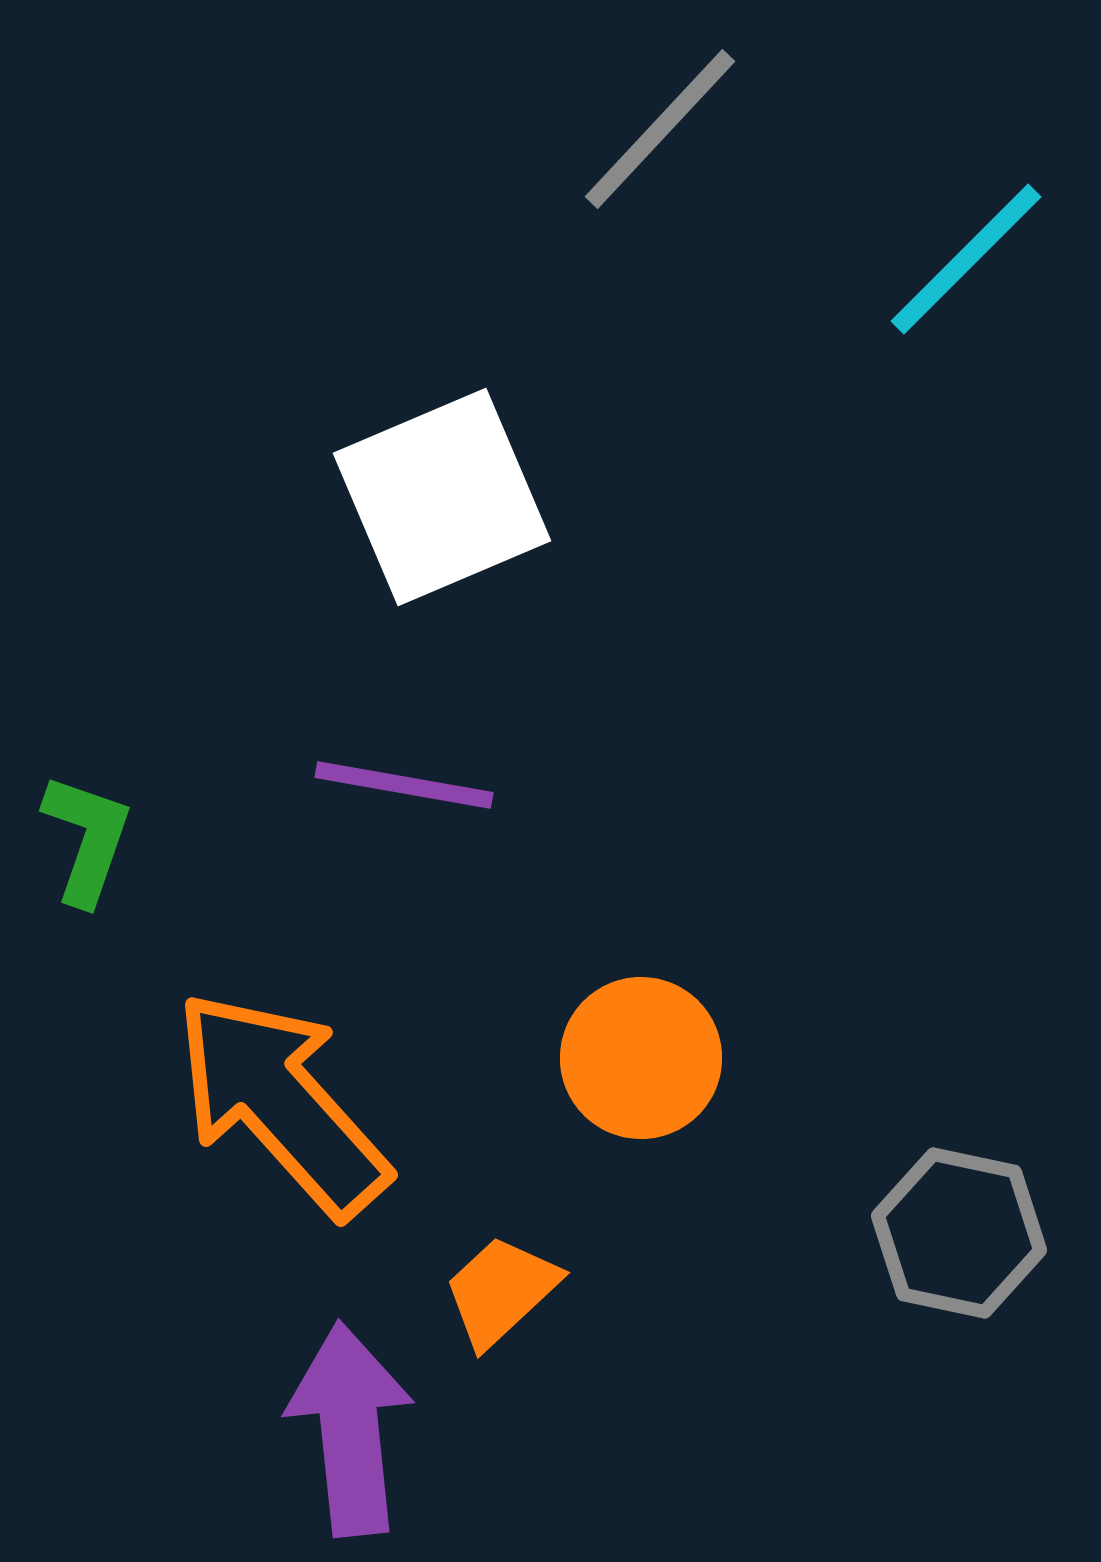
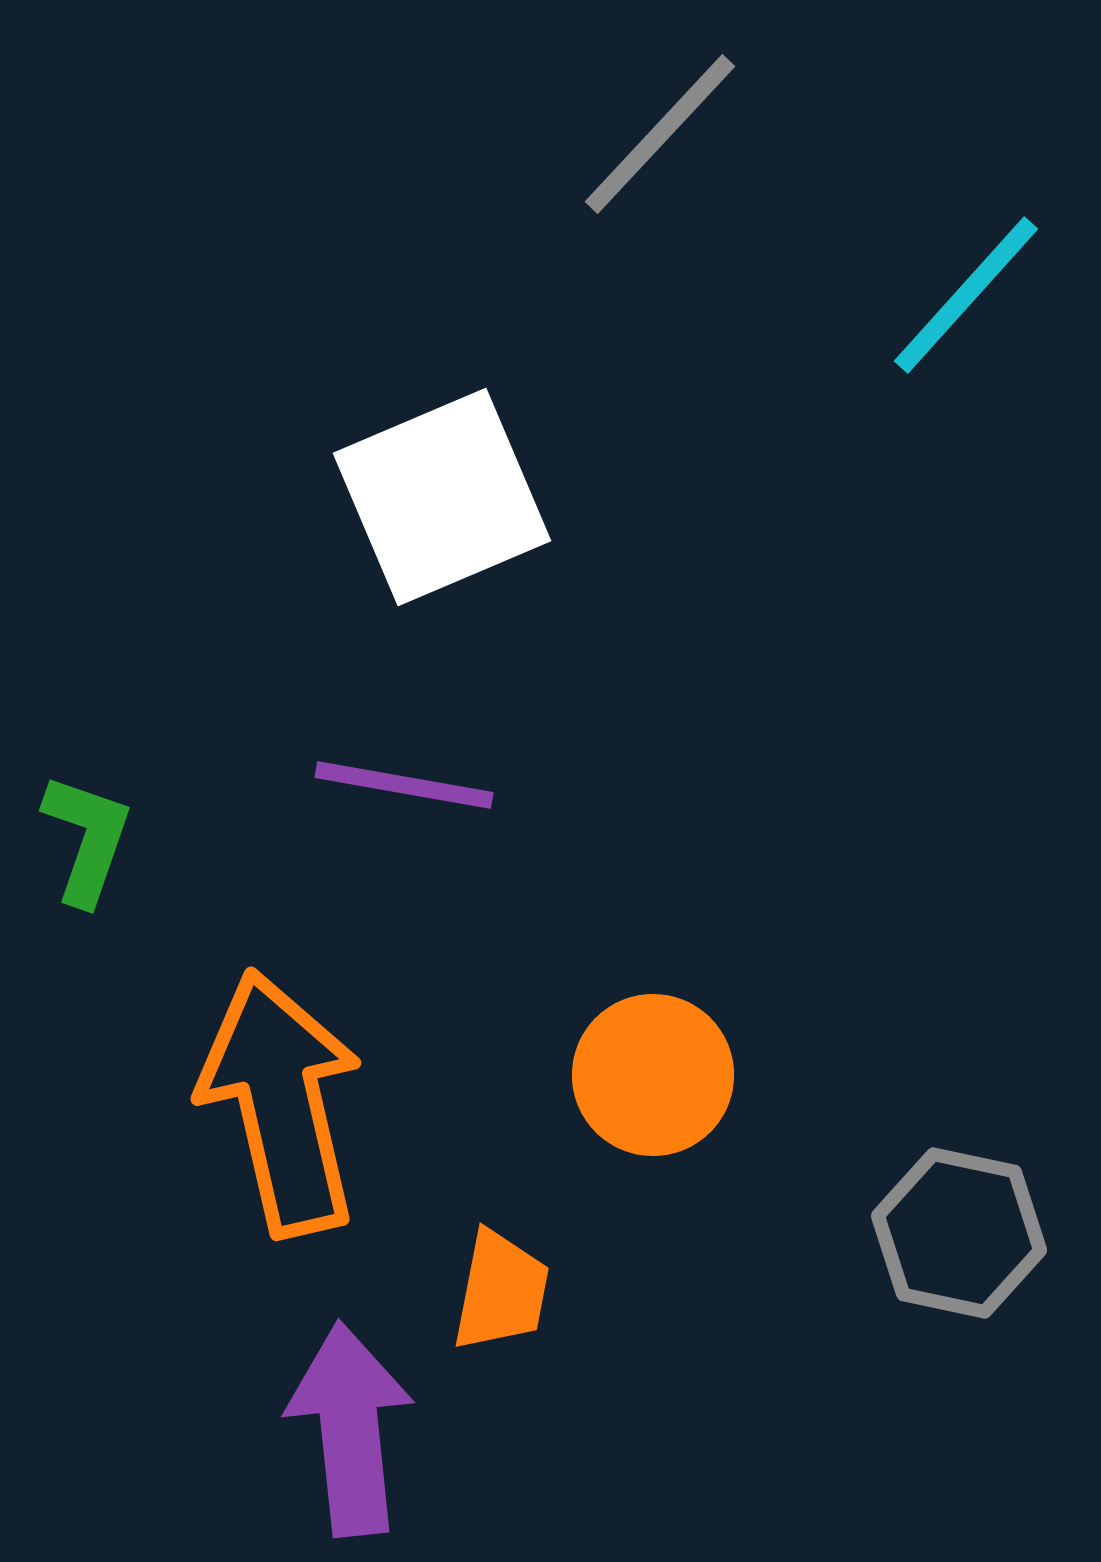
gray line: moved 5 px down
cyan line: moved 36 px down; rotated 3 degrees counterclockwise
orange circle: moved 12 px right, 17 px down
orange arrow: rotated 29 degrees clockwise
orange trapezoid: rotated 144 degrees clockwise
